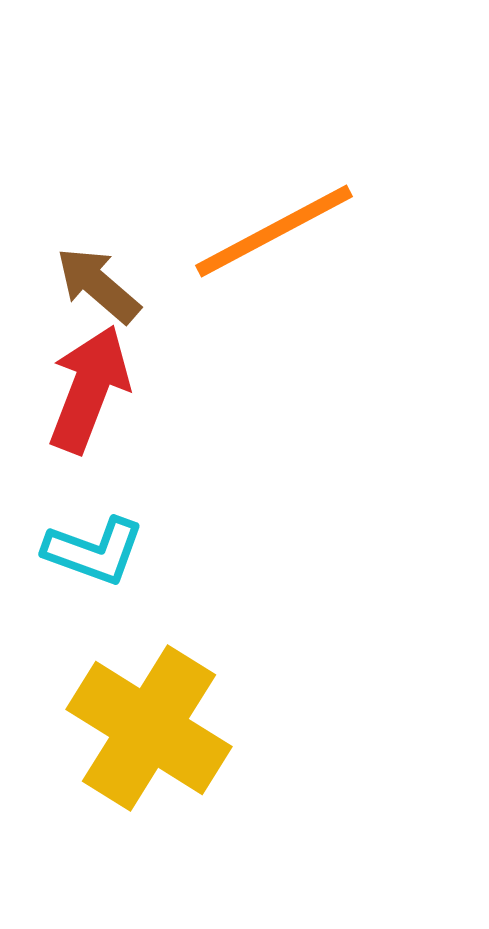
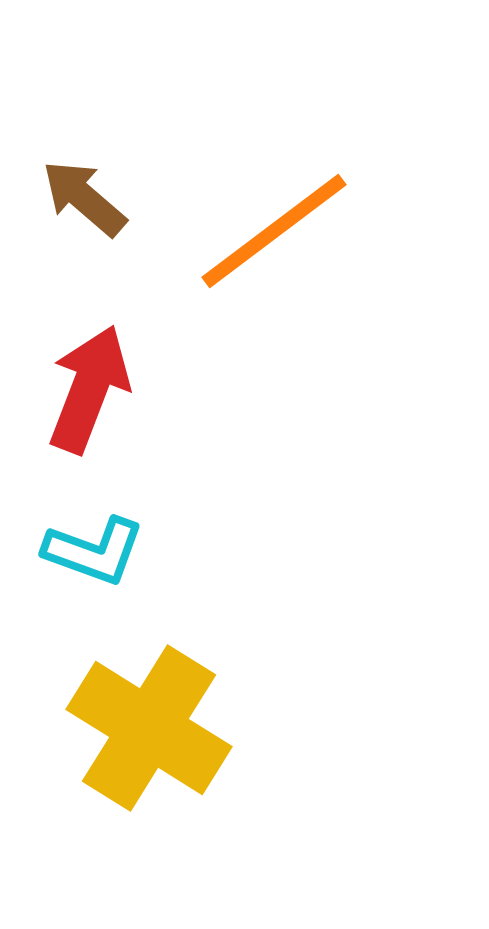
orange line: rotated 9 degrees counterclockwise
brown arrow: moved 14 px left, 87 px up
